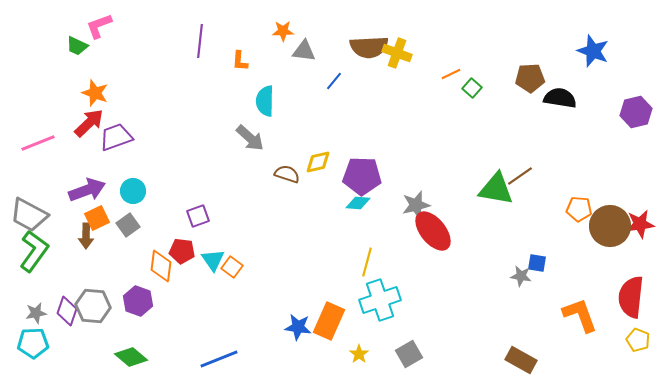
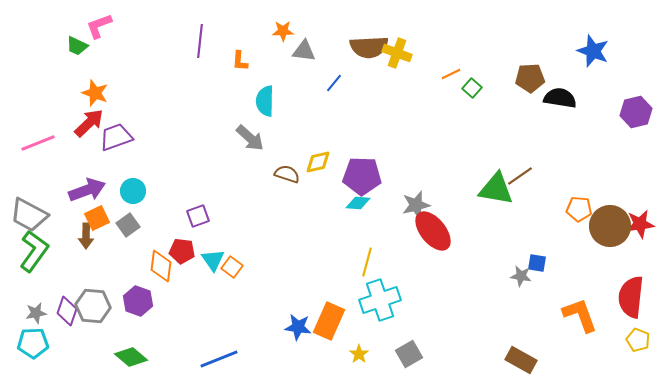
blue line at (334, 81): moved 2 px down
